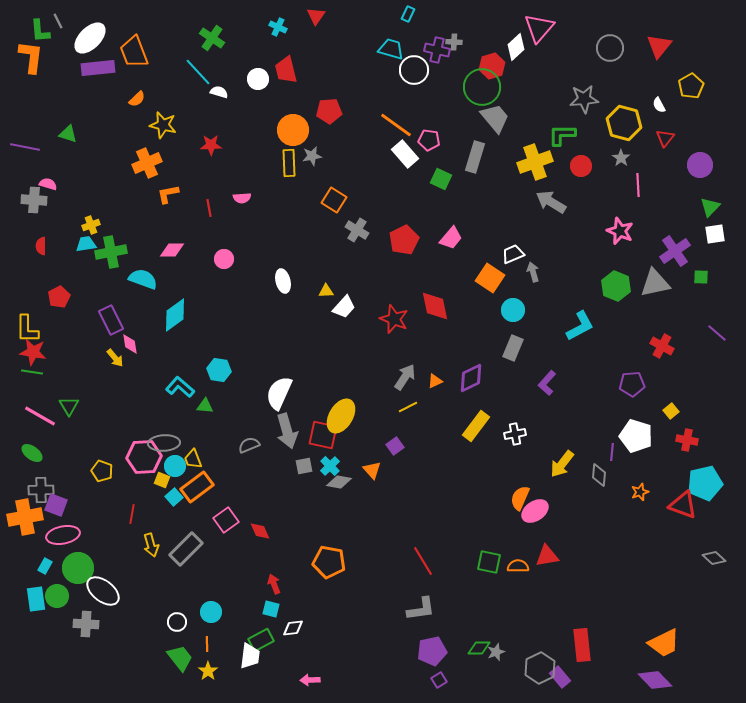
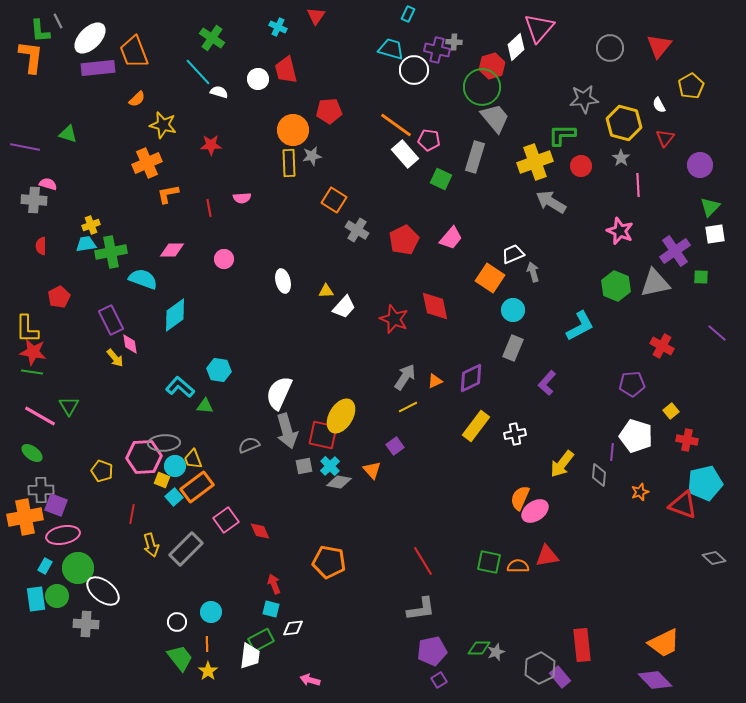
pink arrow at (310, 680): rotated 18 degrees clockwise
